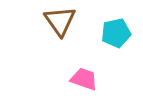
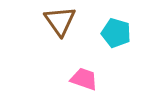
cyan pentagon: rotated 28 degrees clockwise
